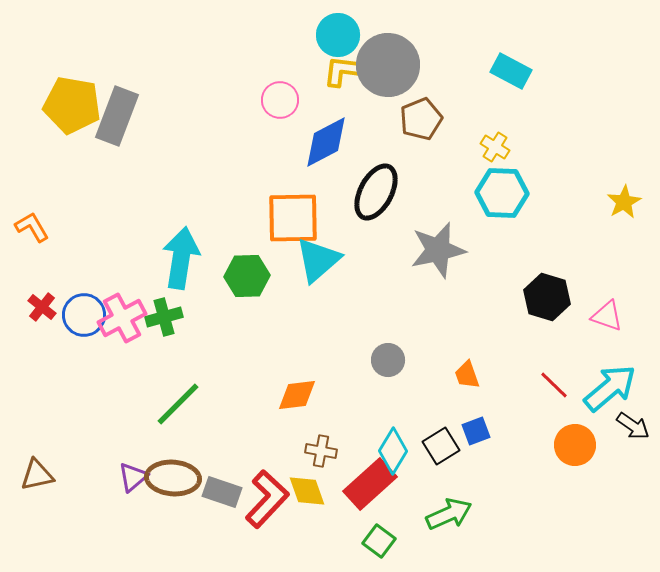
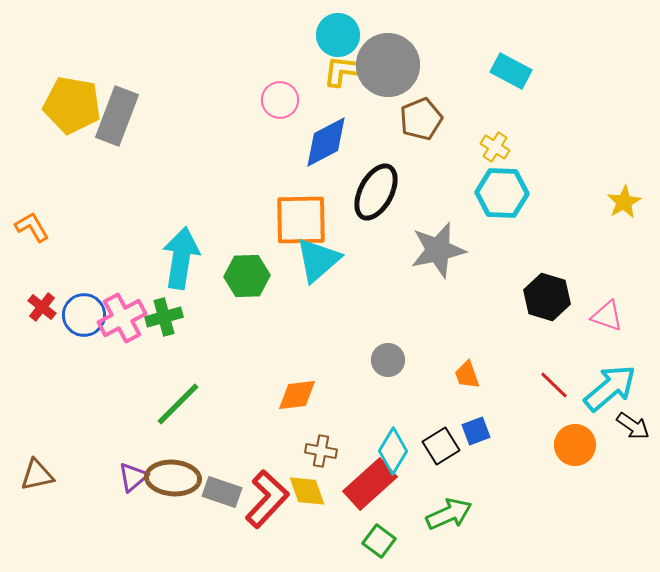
orange square at (293, 218): moved 8 px right, 2 px down
